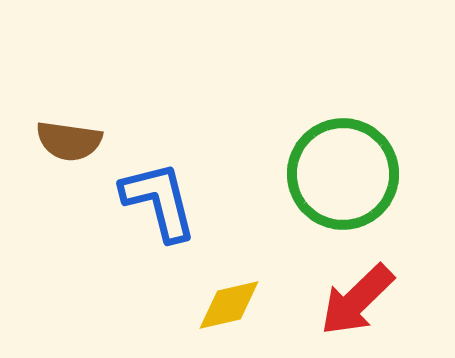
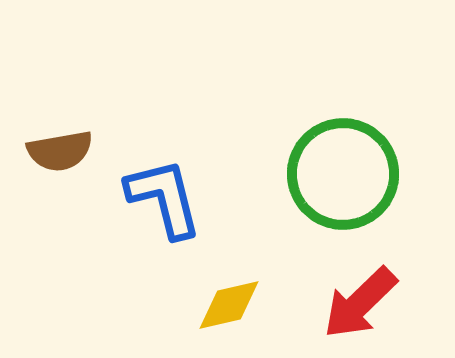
brown semicircle: moved 9 px left, 10 px down; rotated 18 degrees counterclockwise
blue L-shape: moved 5 px right, 3 px up
red arrow: moved 3 px right, 3 px down
